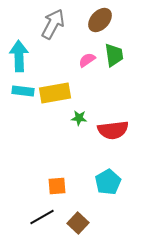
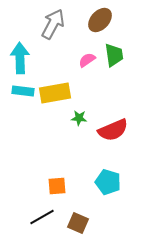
cyan arrow: moved 1 px right, 2 px down
red semicircle: rotated 16 degrees counterclockwise
cyan pentagon: rotated 25 degrees counterclockwise
brown square: rotated 20 degrees counterclockwise
